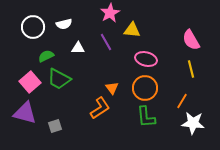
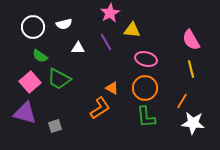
green semicircle: moved 6 px left; rotated 119 degrees counterclockwise
orange triangle: rotated 24 degrees counterclockwise
